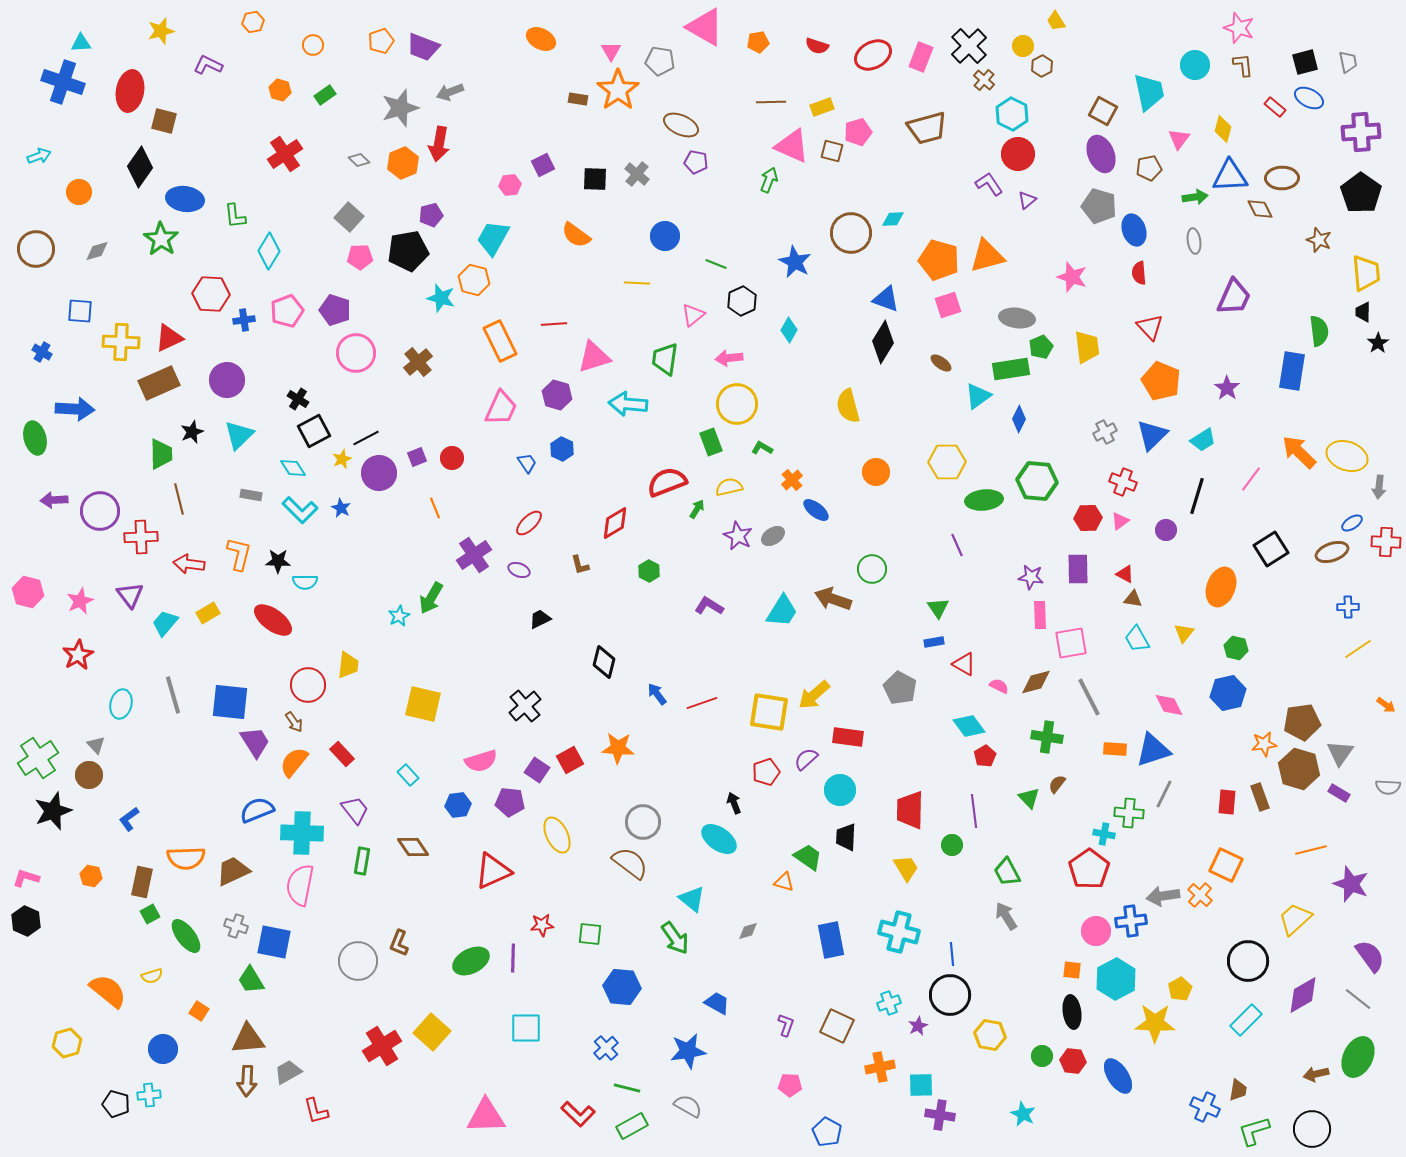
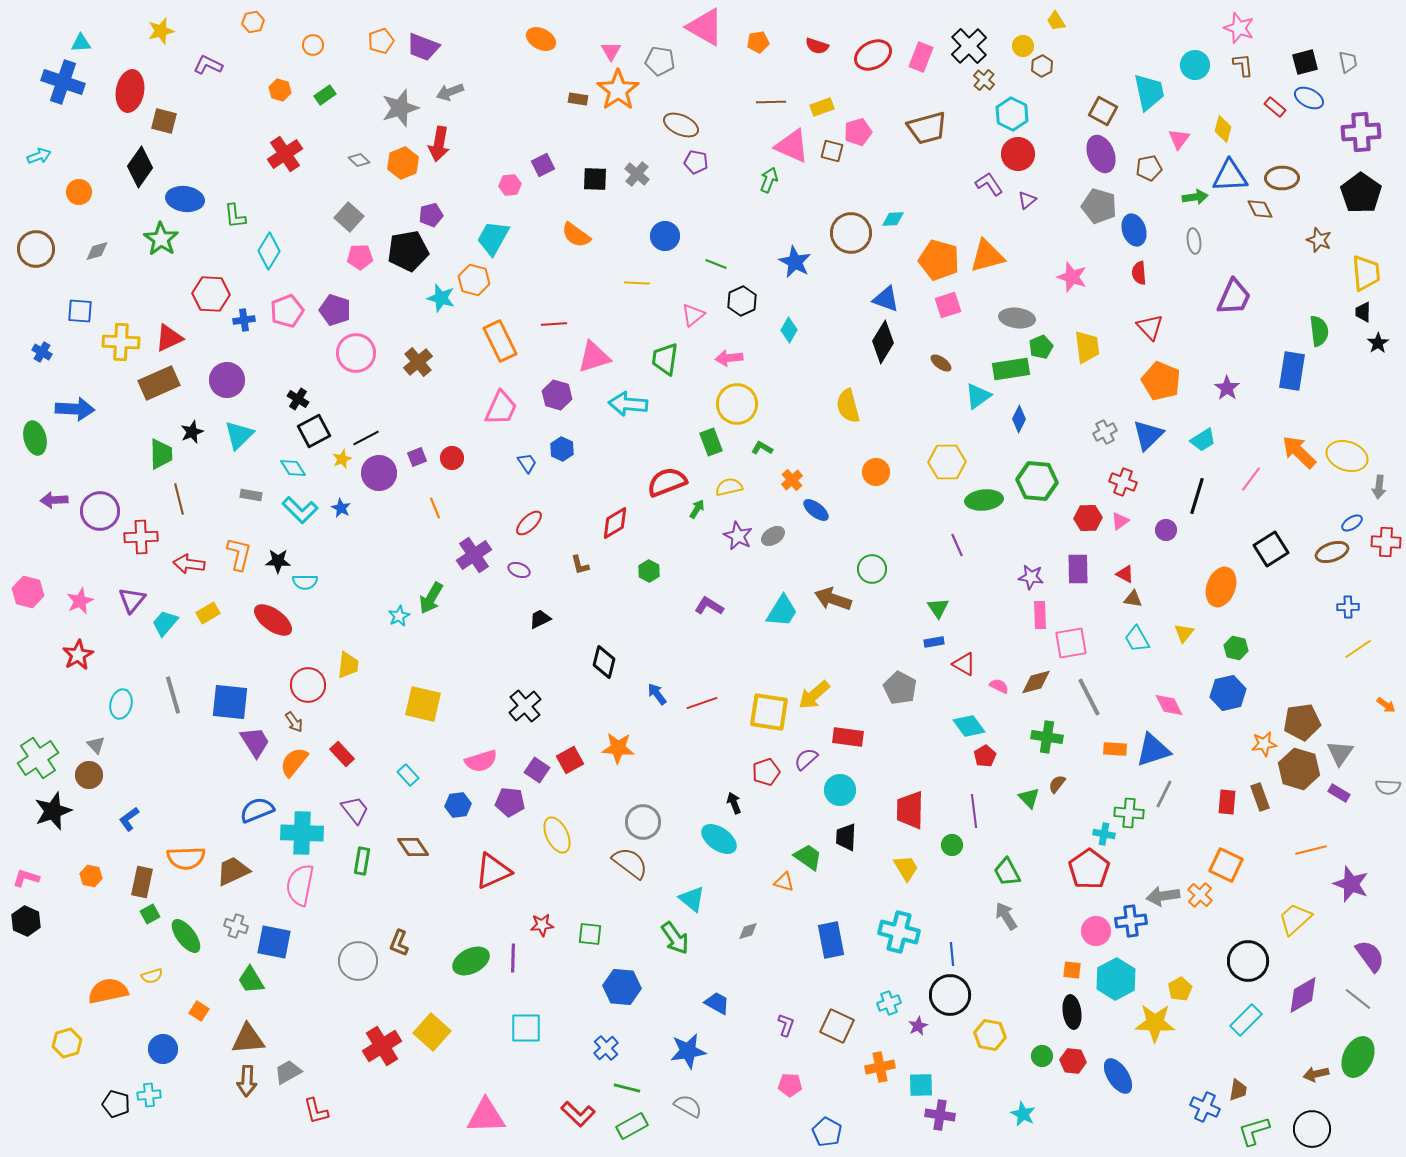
blue triangle at (1152, 435): moved 4 px left
purple triangle at (130, 595): moved 2 px right, 5 px down; rotated 16 degrees clockwise
orange semicircle at (108, 991): rotated 51 degrees counterclockwise
